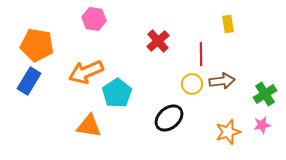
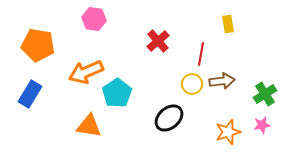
orange pentagon: moved 1 px right
red line: rotated 10 degrees clockwise
blue rectangle: moved 1 px right, 13 px down
